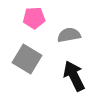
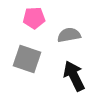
gray square: rotated 12 degrees counterclockwise
